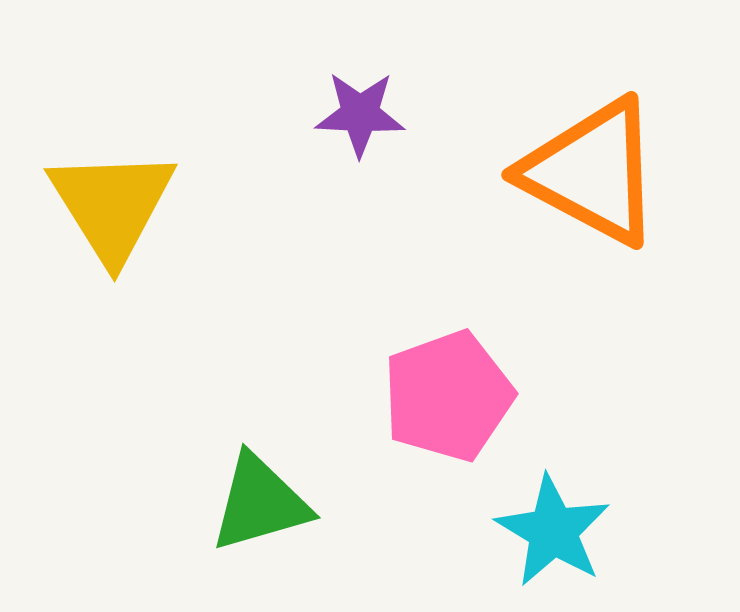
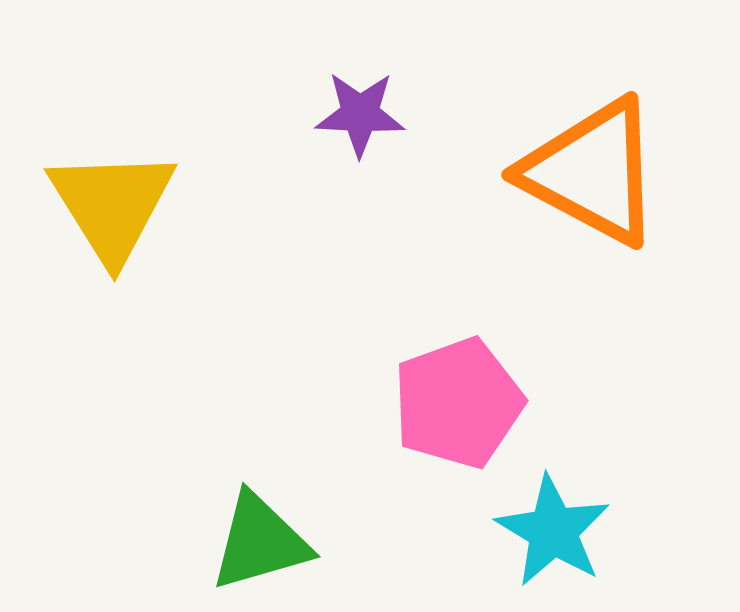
pink pentagon: moved 10 px right, 7 px down
green triangle: moved 39 px down
